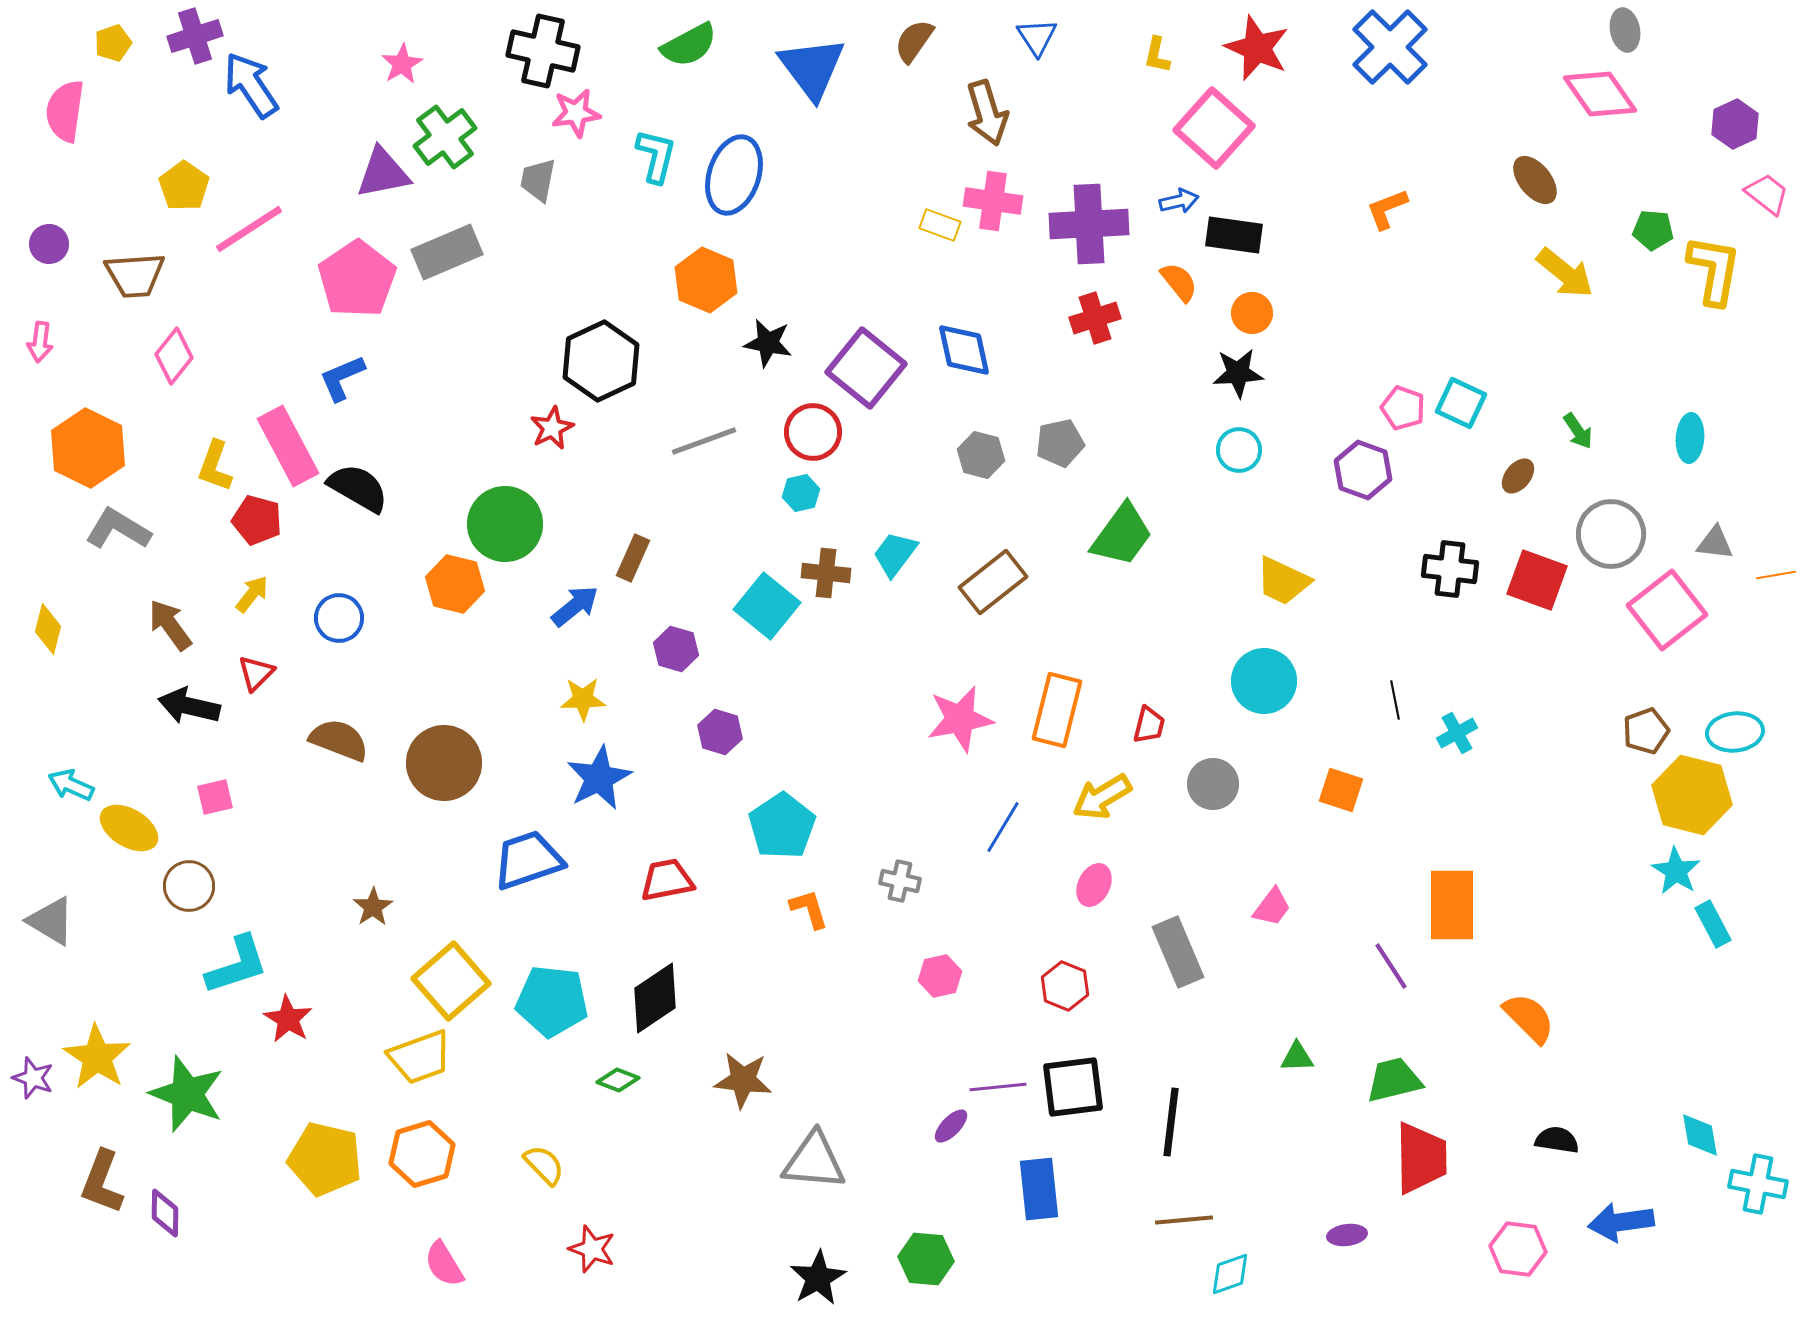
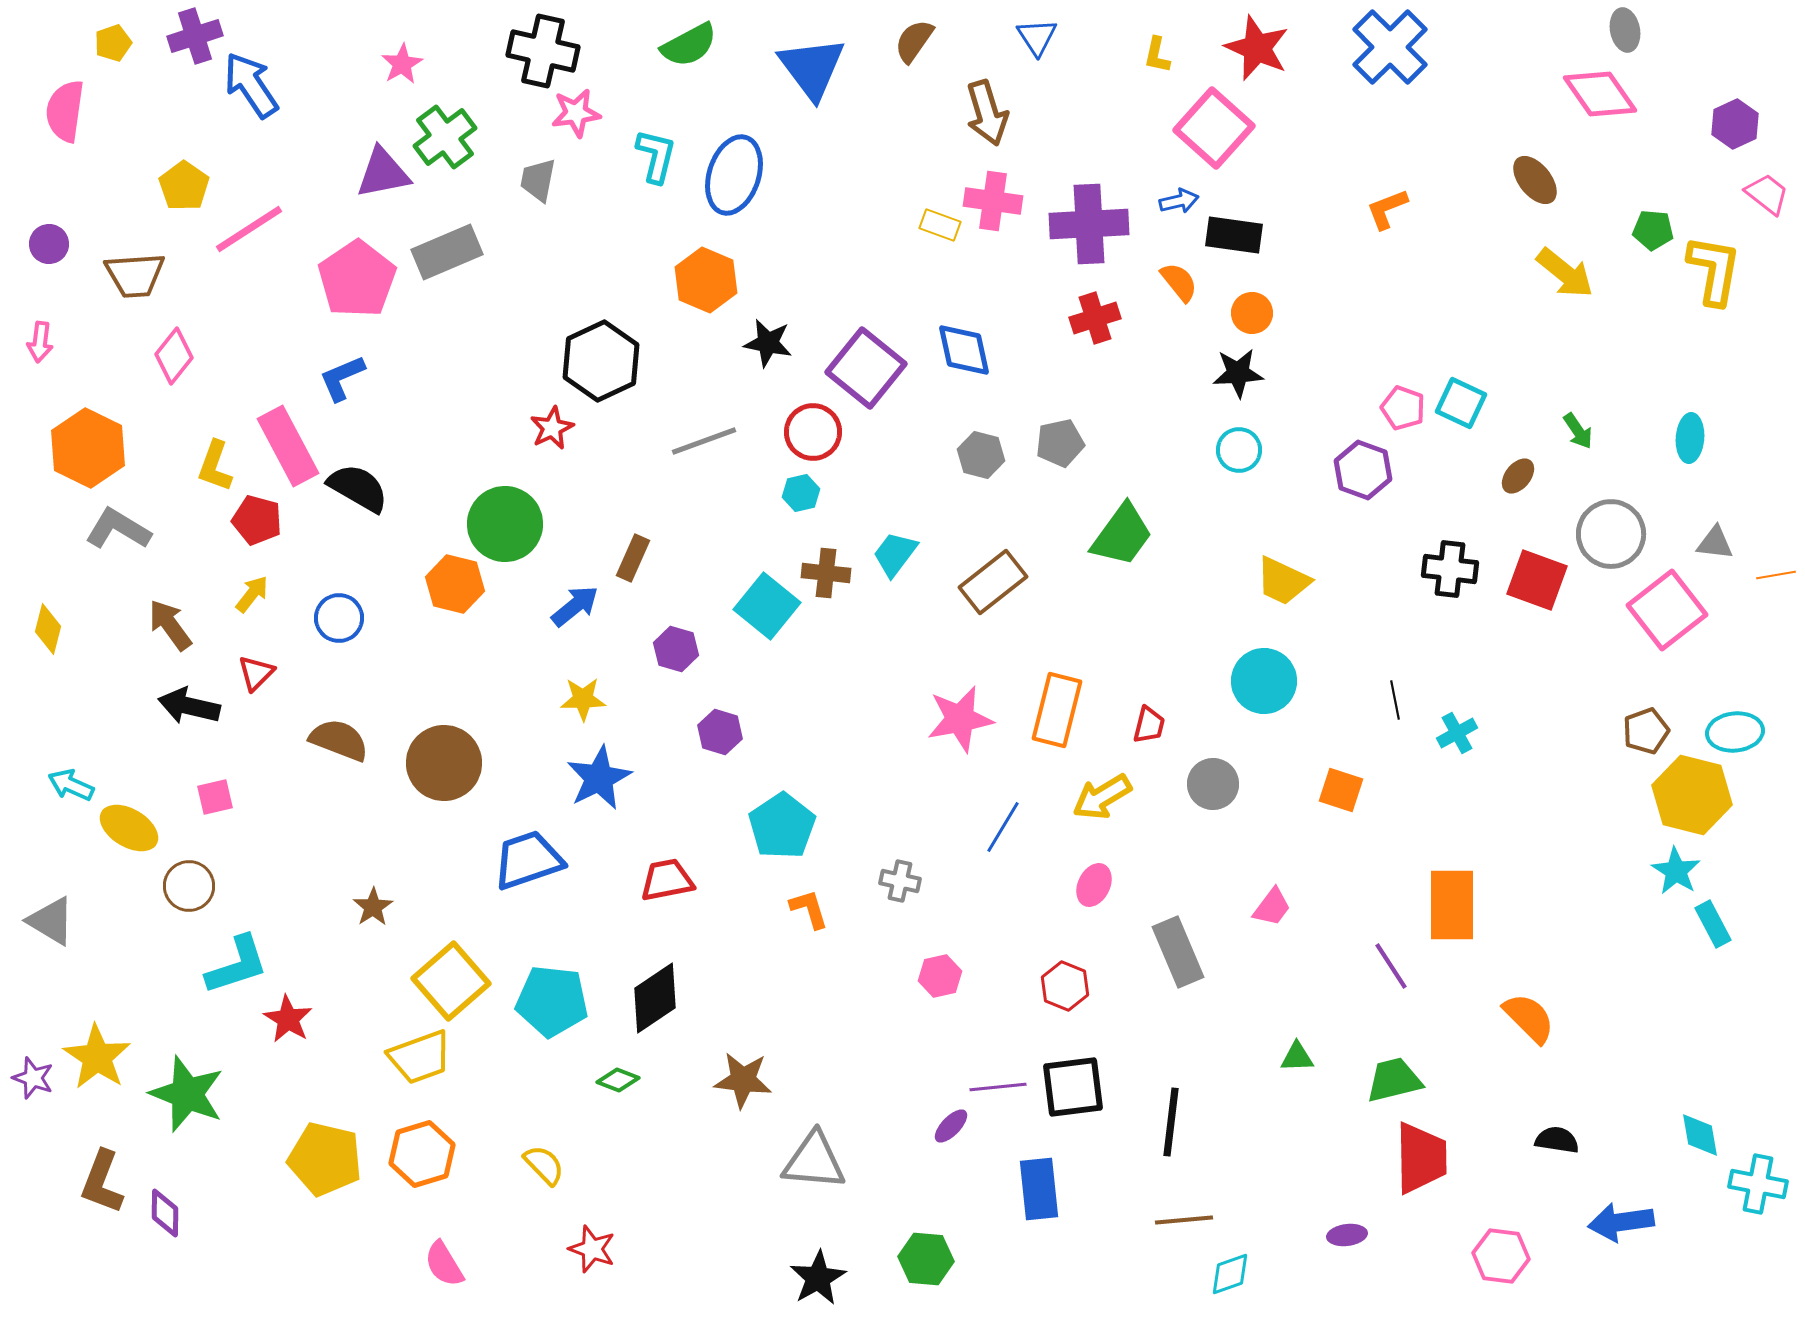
pink hexagon at (1518, 1249): moved 17 px left, 7 px down
